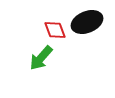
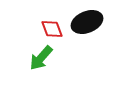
red diamond: moved 3 px left, 1 px up
